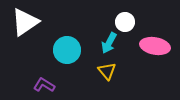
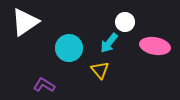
cyan arrow: rotated 10 degrees clockwise
cyan circle: moved 2 px right, 2 px up
yellow triangle: moved 7 px left, 1 px up
